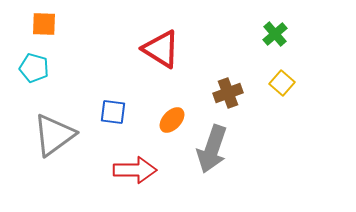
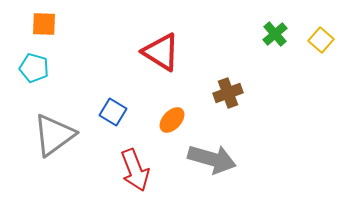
red triangle: moved 3 px down
yellow square: moved 39 px right, 43 px up
blue square: rotated 24 degrees clockwise
gray arrow: moved 10 px down; rotated 93 degrees counterclockwise
red arrow: rotated 69 degrees clockwise
